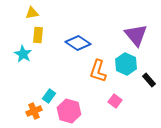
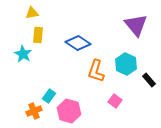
purple triangle: moved 10 px up
orange L-shape: moved 2 px left
